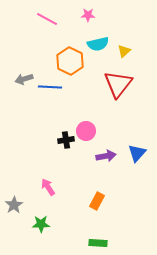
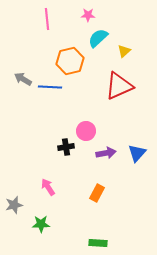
pink line: rotated 55 degrees clockwise
cyan semicircle: moved 6 px up; rotated 150 degrees clockwise
orange hexagon: rotated 20 degrees clockwise
gray arrow: moved 1 px left; rotated 48 degrees clockwise
red triangle: moved 1 px right, 2 px down; rotated 28 degrees clockwise
black cross: moved 7 px down
purple arrow: moved 3 px up
orange rectangle: moved 8 px up
gray star: rotated 18 degrees clockwise
